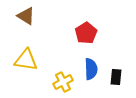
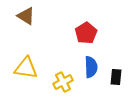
yellow triangle: moved 8 px down
blue semicircle: moved 2 px up
